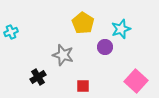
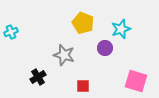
yellow pentagon: rotated 10 degrees counterclockwise
purple circle: moved 1 px down
gray star: moved 1 px right
pink square: rotated 25 degrees counterclockwise
